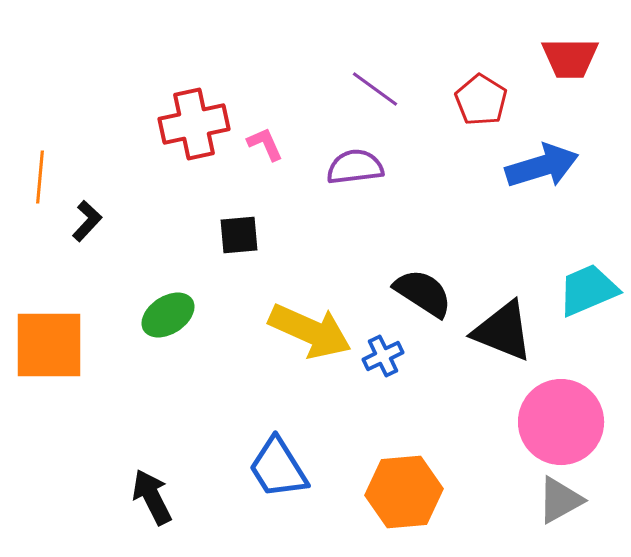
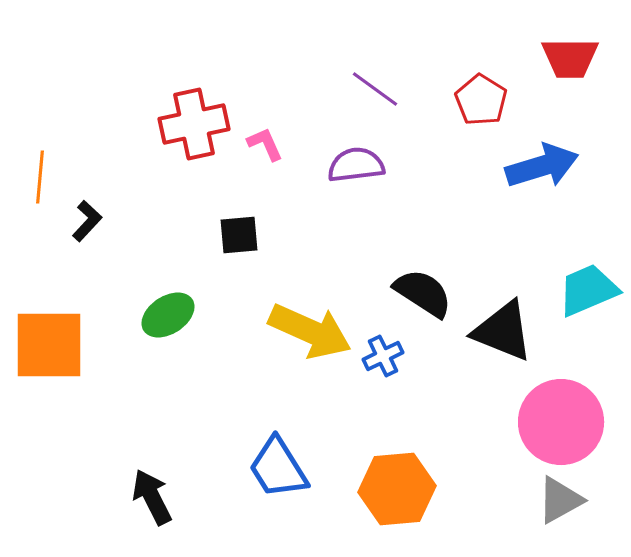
purple semicircle: moved 1 px right, 2 px up
orange hexagon: moved 7 px left, 3 px up
